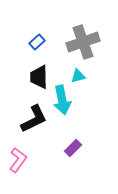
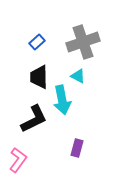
cyan triangle: rotated 42 degrees clockwise
purple rectangle: moved 4 px right; rotated 30 degrees counterclockwise
